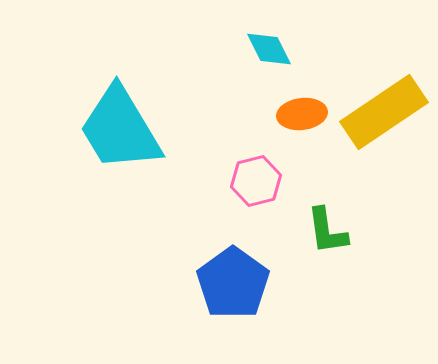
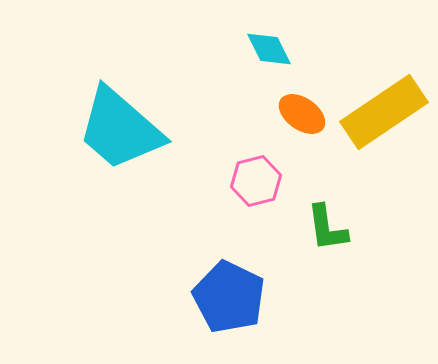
orange ellipse: rotated 42 degrees clockwise
cyan trapezoid: rotated 18 degrees counterclockwise
green L-shape: moved 3 px up
blue pentagon: moved 4 px left, 14 px down; rotated 10 degrees counterclockwise
